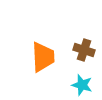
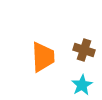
cyan star: rotated 25 degrees clockwise
